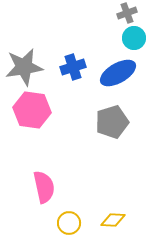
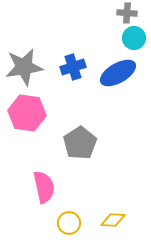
gray cross: rotated 24 degrees clockwise
pink hexagon: moved 5 px left, 3 px down
gray pentagon: moved 32 px left, 21 px down; rotated 16 degrees counterclockwise
